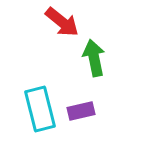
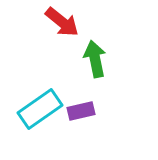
green arrow: moved 1 px right, 1 px down
cyan rectangle: rotated 69 degrees clockwise
